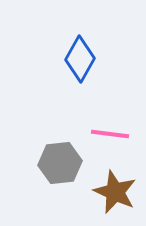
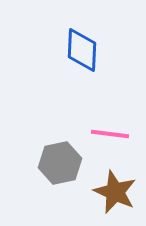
blue diamond: moved 2 px right, 9 px up; rotated 27 degrees counterclockwise
gray hexagon: rotated 6 degrees counterclockwise
